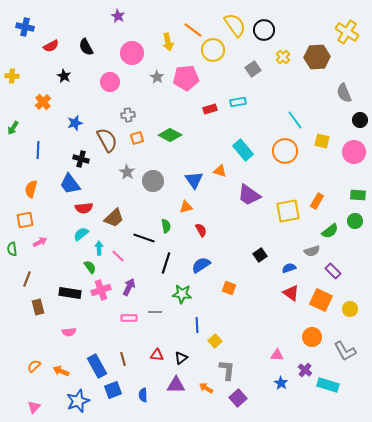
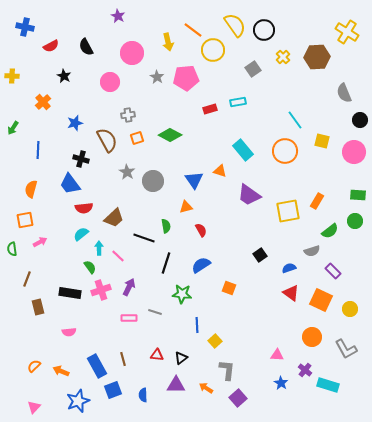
gray line at (155, 312): rotated 16 degrees clockwise
gray L-shape at (345, 351): moved 1 px right, 2 px up
